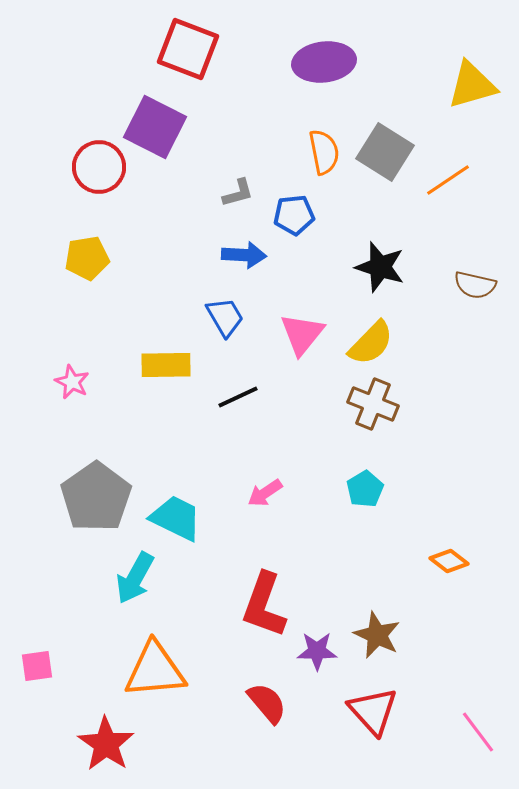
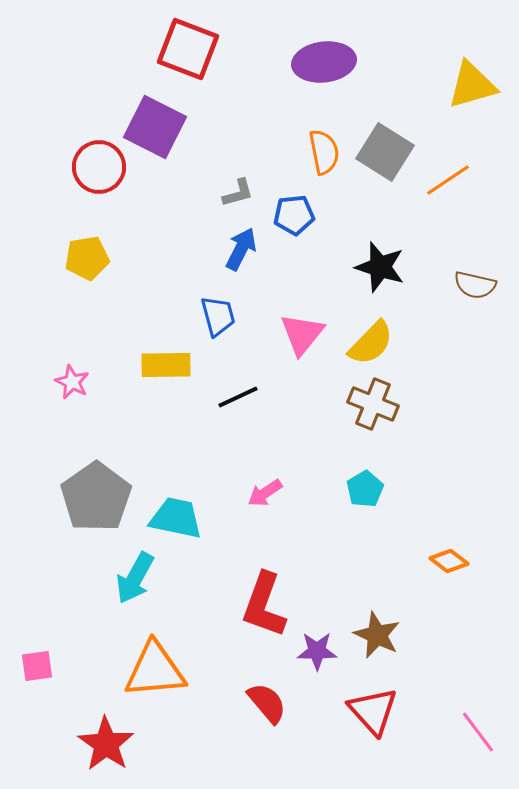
blue arrow: moved 3 px left, 6 px up; rotated 66 degrees counterclockwise
blue trapezoid: moved 7 px left, 1 px up; rotated 15 degrees clockwise
cyan trapezoid: rotated 14 degrees counterclockwise
